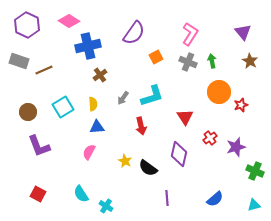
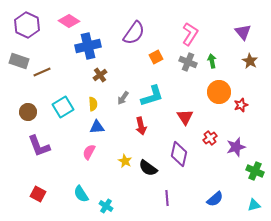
brown line: moved 2 px left, 2 px down
